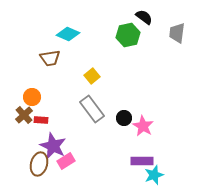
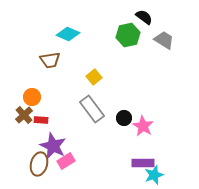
gray trapezoid: moved 13 px left, 7 px down; rotated 115 degrees clockwise
brown trapezoid: moved 2 px down
yellow square: moved 2 px right, 1 px down
purple rectangle: moved 1 px right, 2 px down
